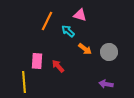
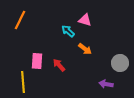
pink triangle: moved 5 px right, 5 px down
orange line: moved 27 px left, 1 px up
gray circle: moved 11 px right, 11 px down
red arrow: moved 1 px right, 1 px up
yellow line: moved 1 px left
